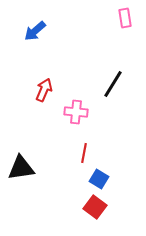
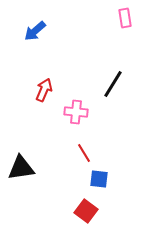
red line: rotated 42 degrees counterclockwise
blue square: rotated 24 degrees counterclockwise
red square: moved 9 px left, 4 px down
